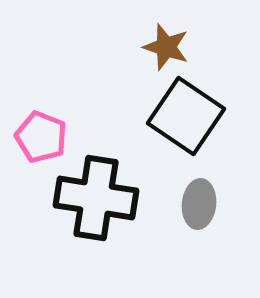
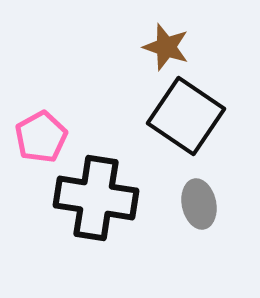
pink pentagon: rotated 21 degrees clockwise
gray ellipse: rotated 18 degrees counterclockwise
